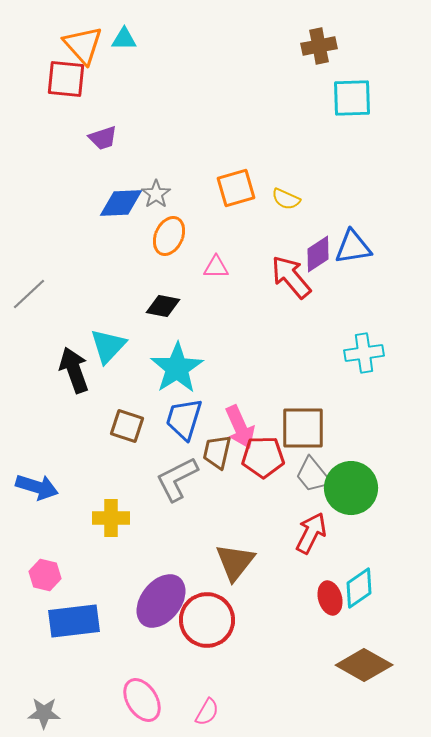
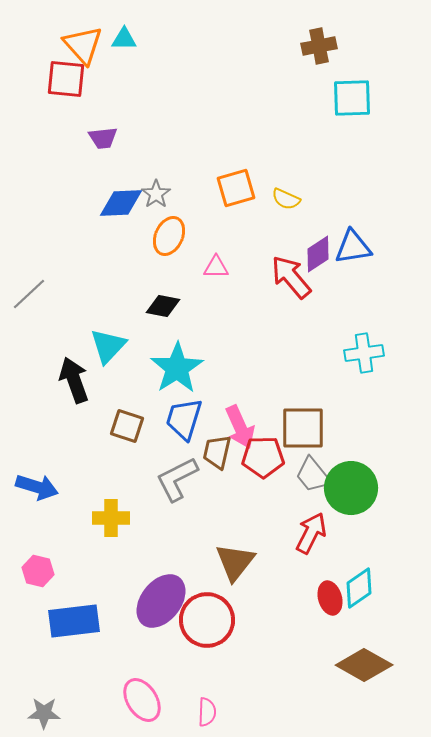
purple trapezoid at (103, 138): rotated 12 degrees clockwise
black arrow at (74, 370): moved 10 px down
pink hexagon at (45, 575): moved 7 px left, 4 px up
pink semicircle at (207, 712): rotated 28 degrees counterclockwise
